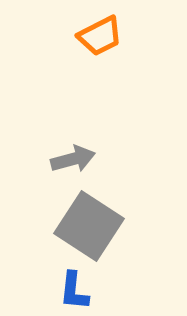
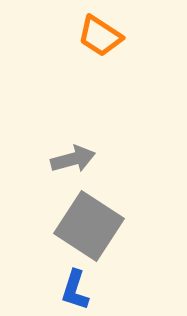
orange trapezoid: rotated 60 degrees clockwise
blue L-shape: moved 1 px right, 1 px up; rotated 12 degrees clockwise
